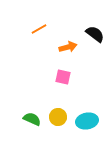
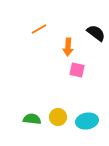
black semicircle: moved 1 px right, 1 px up
orange arrow: rotated 108 degrees clockwise
pink square: moved 14 px right, 7 px up
green semicircle: rotated 18 degrees counterclockwise
